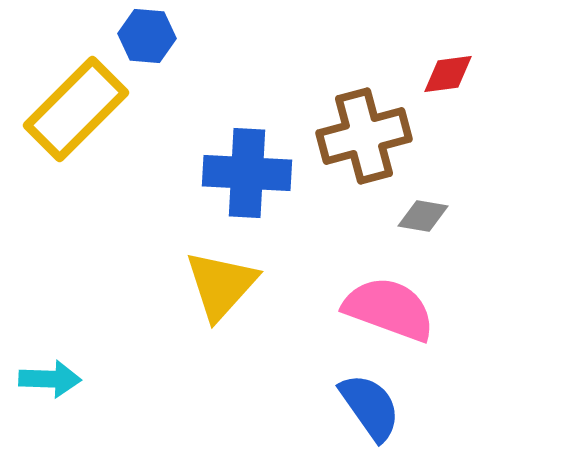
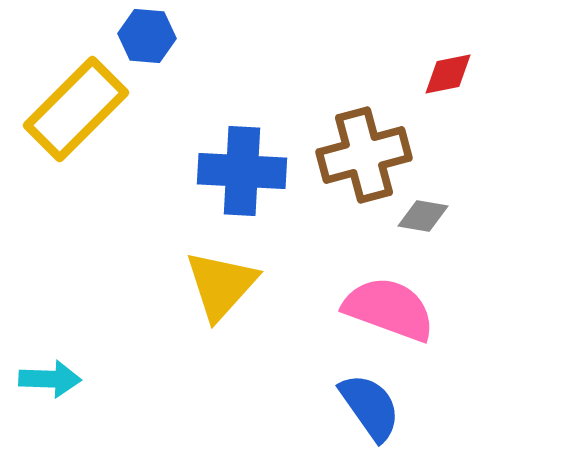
red diamond: rotated 4 degrees counterclockwise
brown cross: moved 19 px down
blue cross: moved 5 px left, 2 px up
